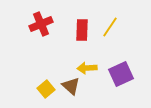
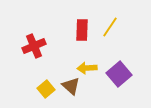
red cross: moved 7 px left, 22 px down
purple square: moved 2 px left; rotated 15 degrees counterclockwise
